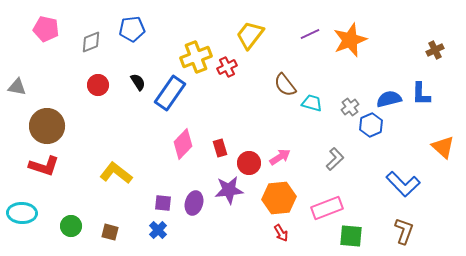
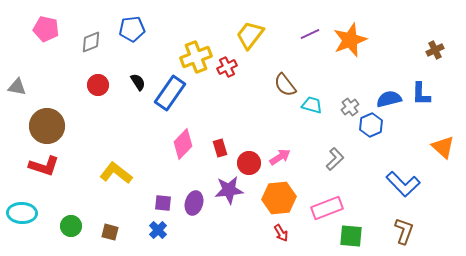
cyan trapezoid at (312, 103): moved 2 px down
